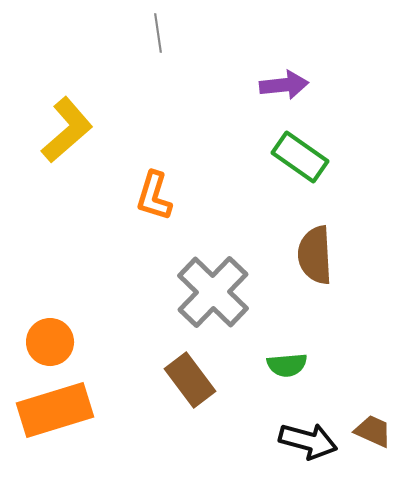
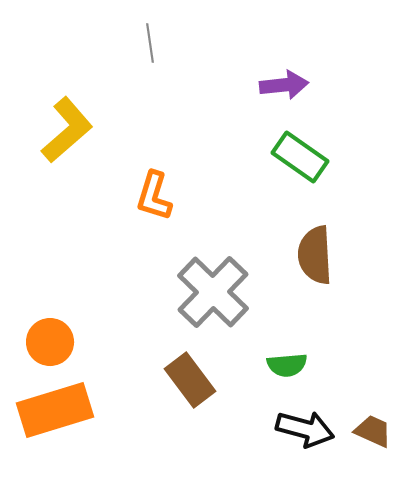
gray line: moved 8 px left, 10 px down
black arrow: moved 3 px left, 12 px up
